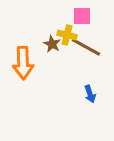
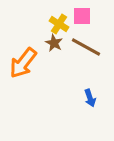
yellow cross: moved 8 px left, 11 px up; rotated 18 degrees clockwise
brown star: moved 2 px right, 1 px up
orange arrow: rotated 40 degrees clockwise
blue arrow: moved 4 px down
